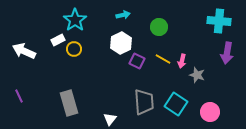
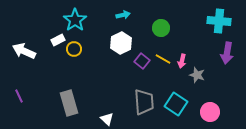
green circle: moved 2 px right, 1 px down
purple square: moved 5 px right; rotated 14 degrees clockwise
white triangle: moved 3 px left; rotated 24 degrees counterclockwise
